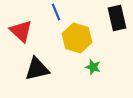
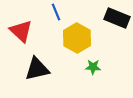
black rectangle: rotated 55 degrees counterclockwise
yellow hexagon: rotated 12 degrees clockwise
green star: rotated 14 degrees counterclockwise
